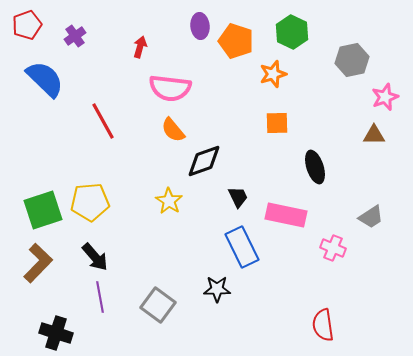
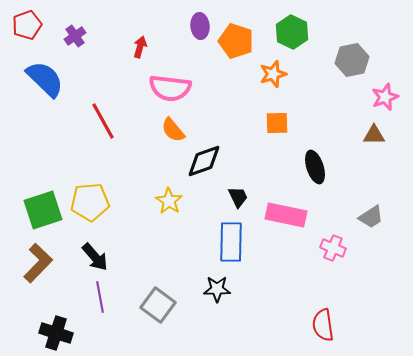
blue rectangle: moved 11 px left, 5 px up; rotated 27 degrees clockwise
